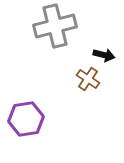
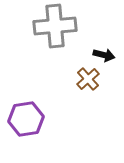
gray cross: rotated 9 degrees clockwise
brown cross: rotated 15 degrees clockwise
